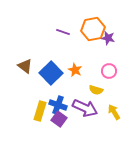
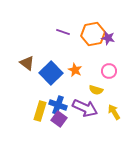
orange hexagon: moved 5 px down
brown triangle: moved 2 px right, 3 px up
